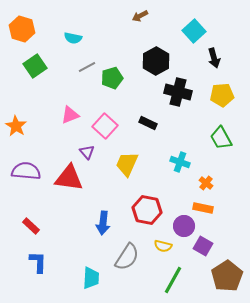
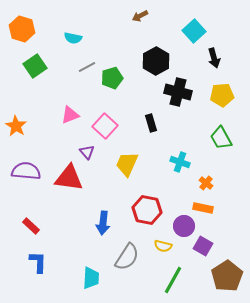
black rectangle: moved 3 px right; rotated 48 degrees clockwise
